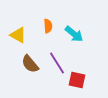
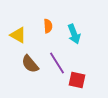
cyan arrow: rotated 30 degrees clockwise
